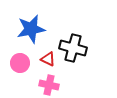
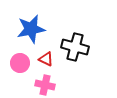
black cross: moved 2 px right, 1 px up
red triangle: moved 2 px left
pink cross: moved 4 px left
